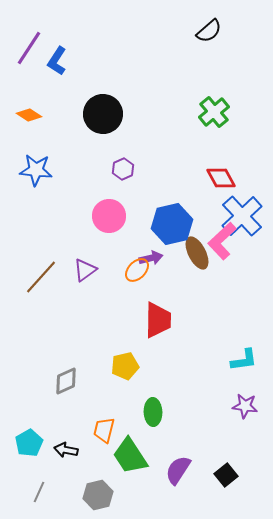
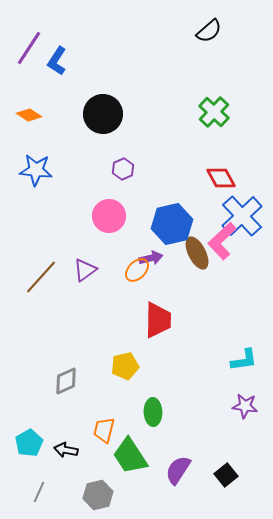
green cross: rotated 8 degrees counterclockwise
